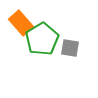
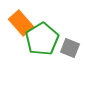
gray square: rotated 12 degrees clockwise
